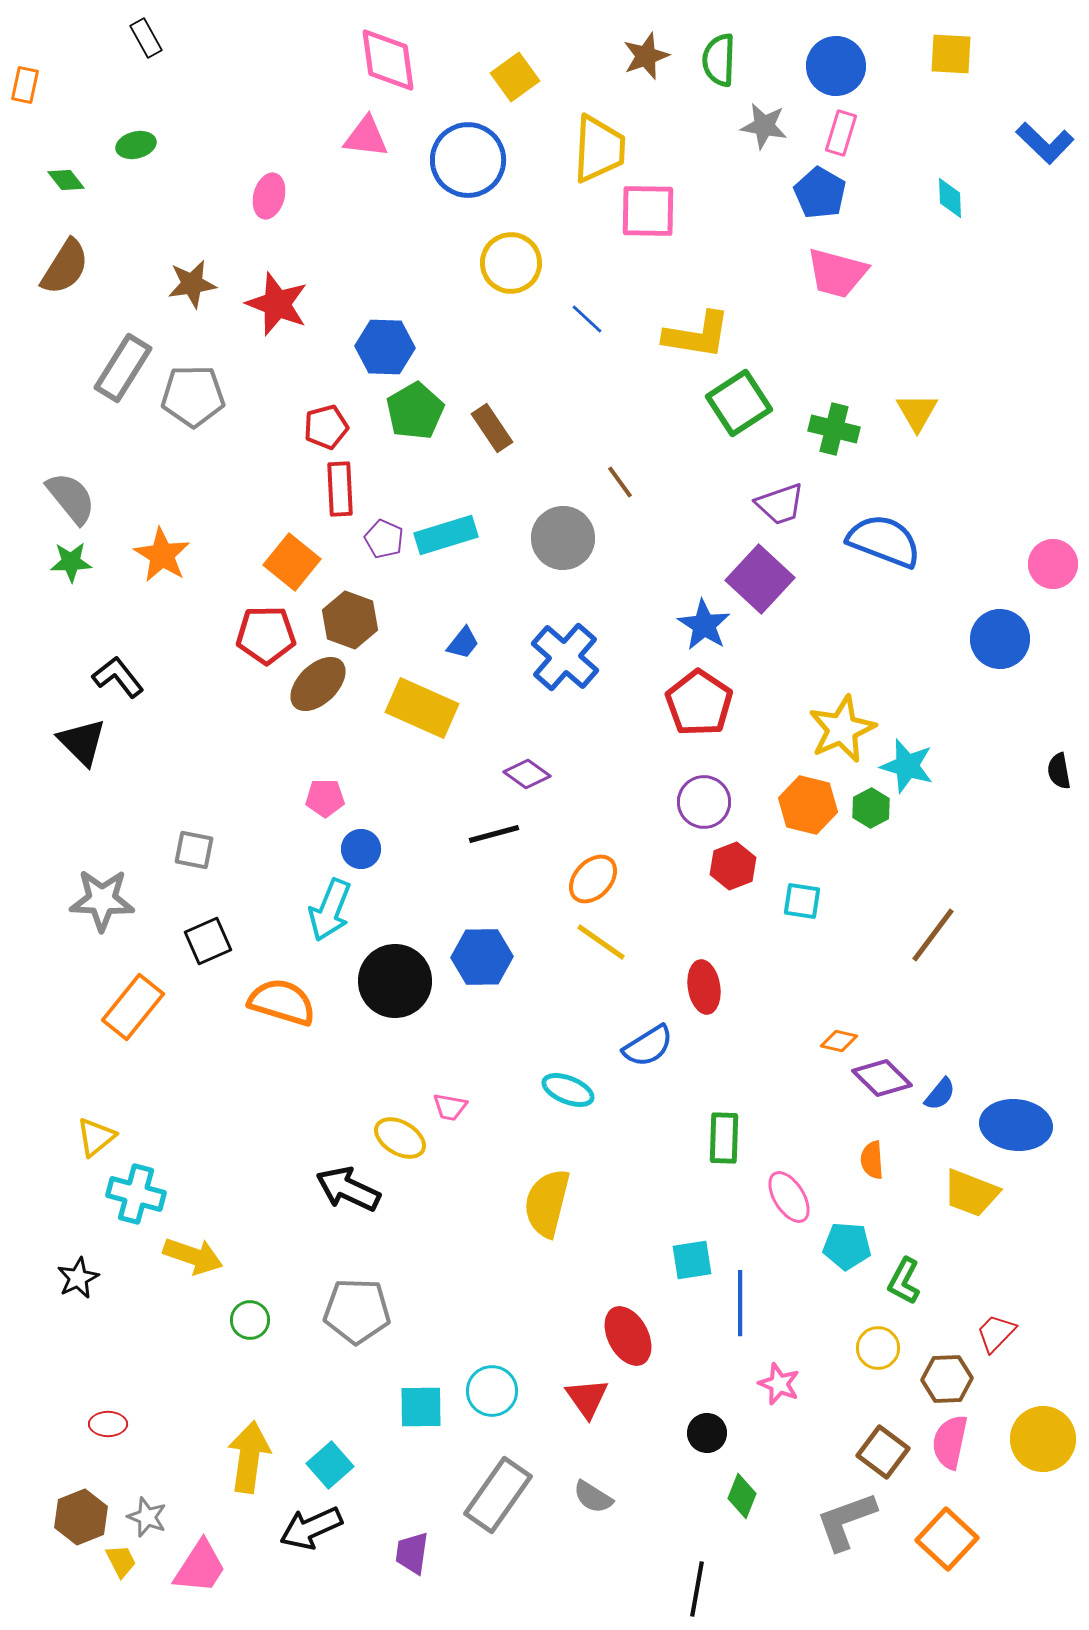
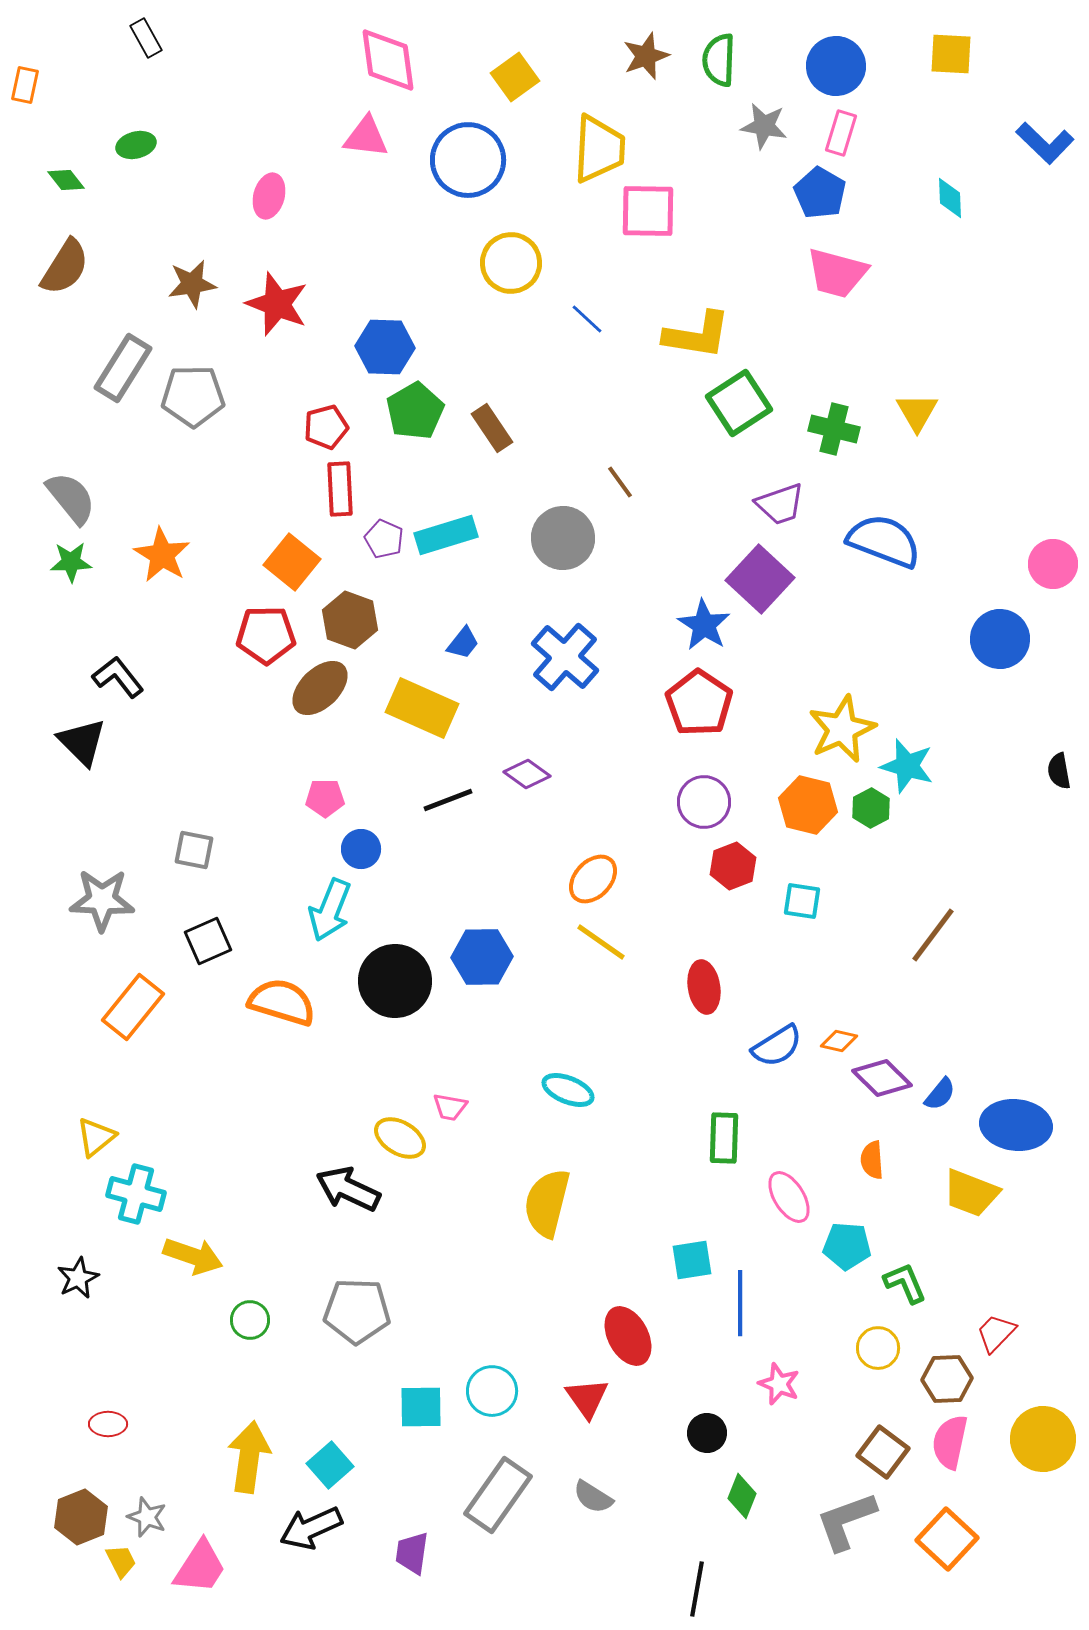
brown ellipse at (318, 684): moved 2 px right, 4 px down
black line at (494, 834): moved 46 px left, 34 px up; rotated 6 degrees counterclockwise
blue semicircle at (648, 1046): moved 129 px right
green L-shape at (904, 1281): moved 1 px right, 2 px down; rotated 129 degrees clockwise
